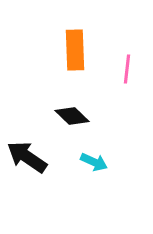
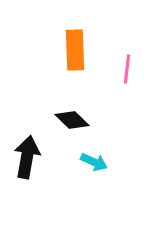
black diamond: moved 4 px down
black arrow: rotated 66 degrees clockwise
